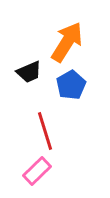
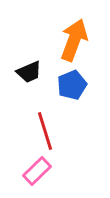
orange arrow: moved 7 px right, 2 px up; rotated 12 degrees counterclockwise
blue pentagon: moved 1 px right; rotated 8 degrees clockwise
